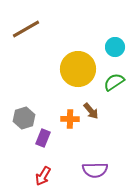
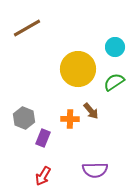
brown line: moved 1 px right, 1 px up
gray hexagon: rotated 20 degrees counterclockwise
